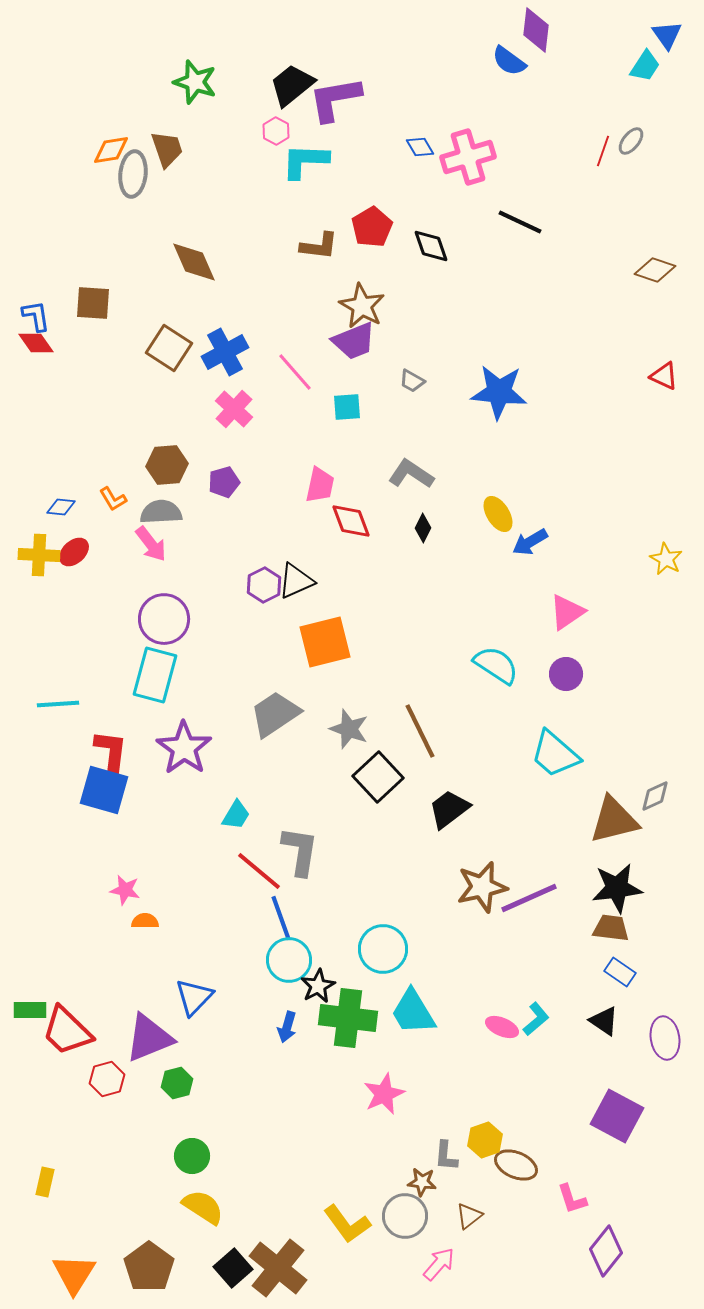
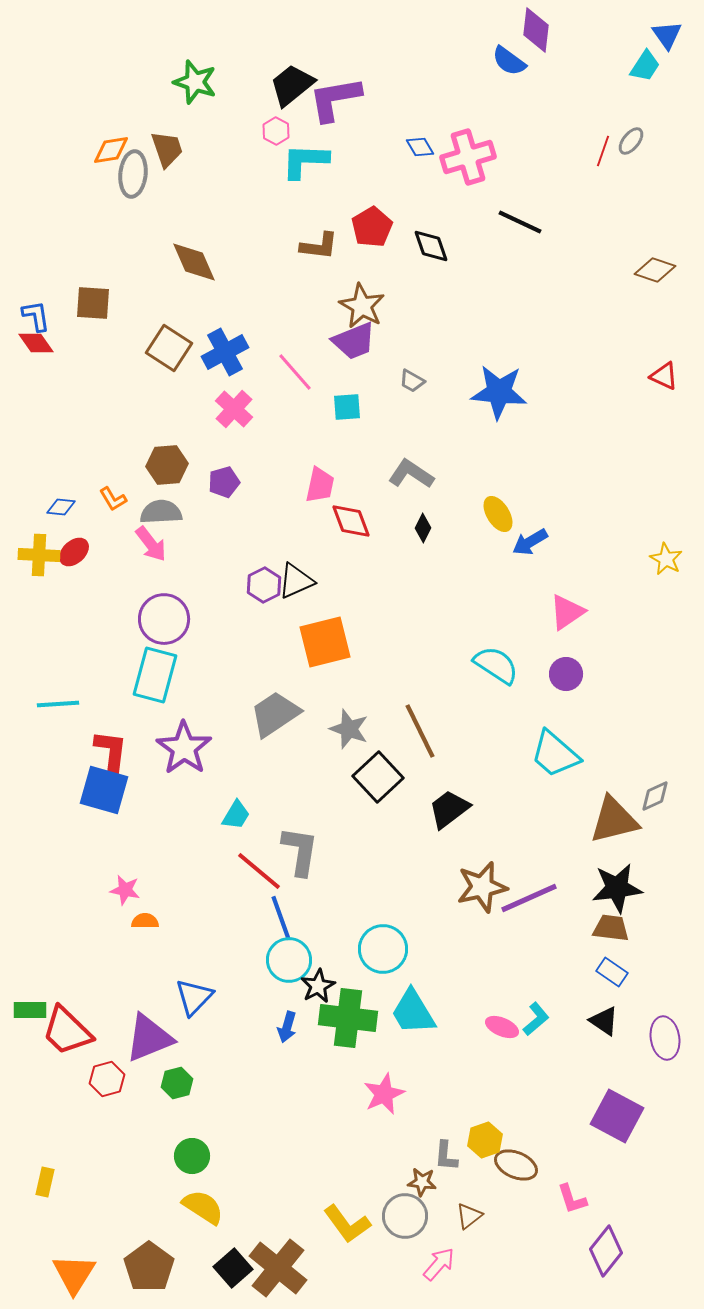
blue rectangle at (620, 972): moved 8 px left
